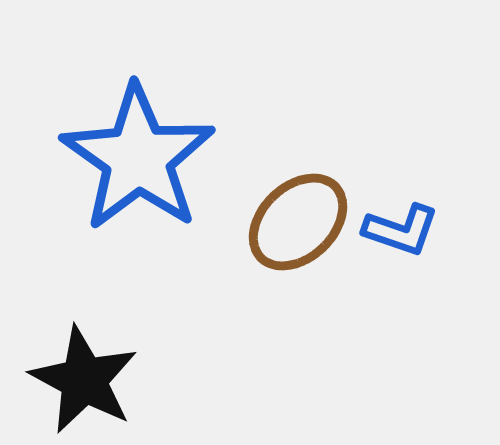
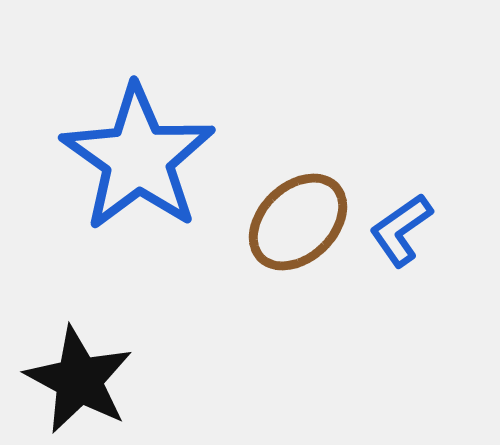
blue L-shape: rotated 126 degrees clockwise
black star: moved 5 px left
